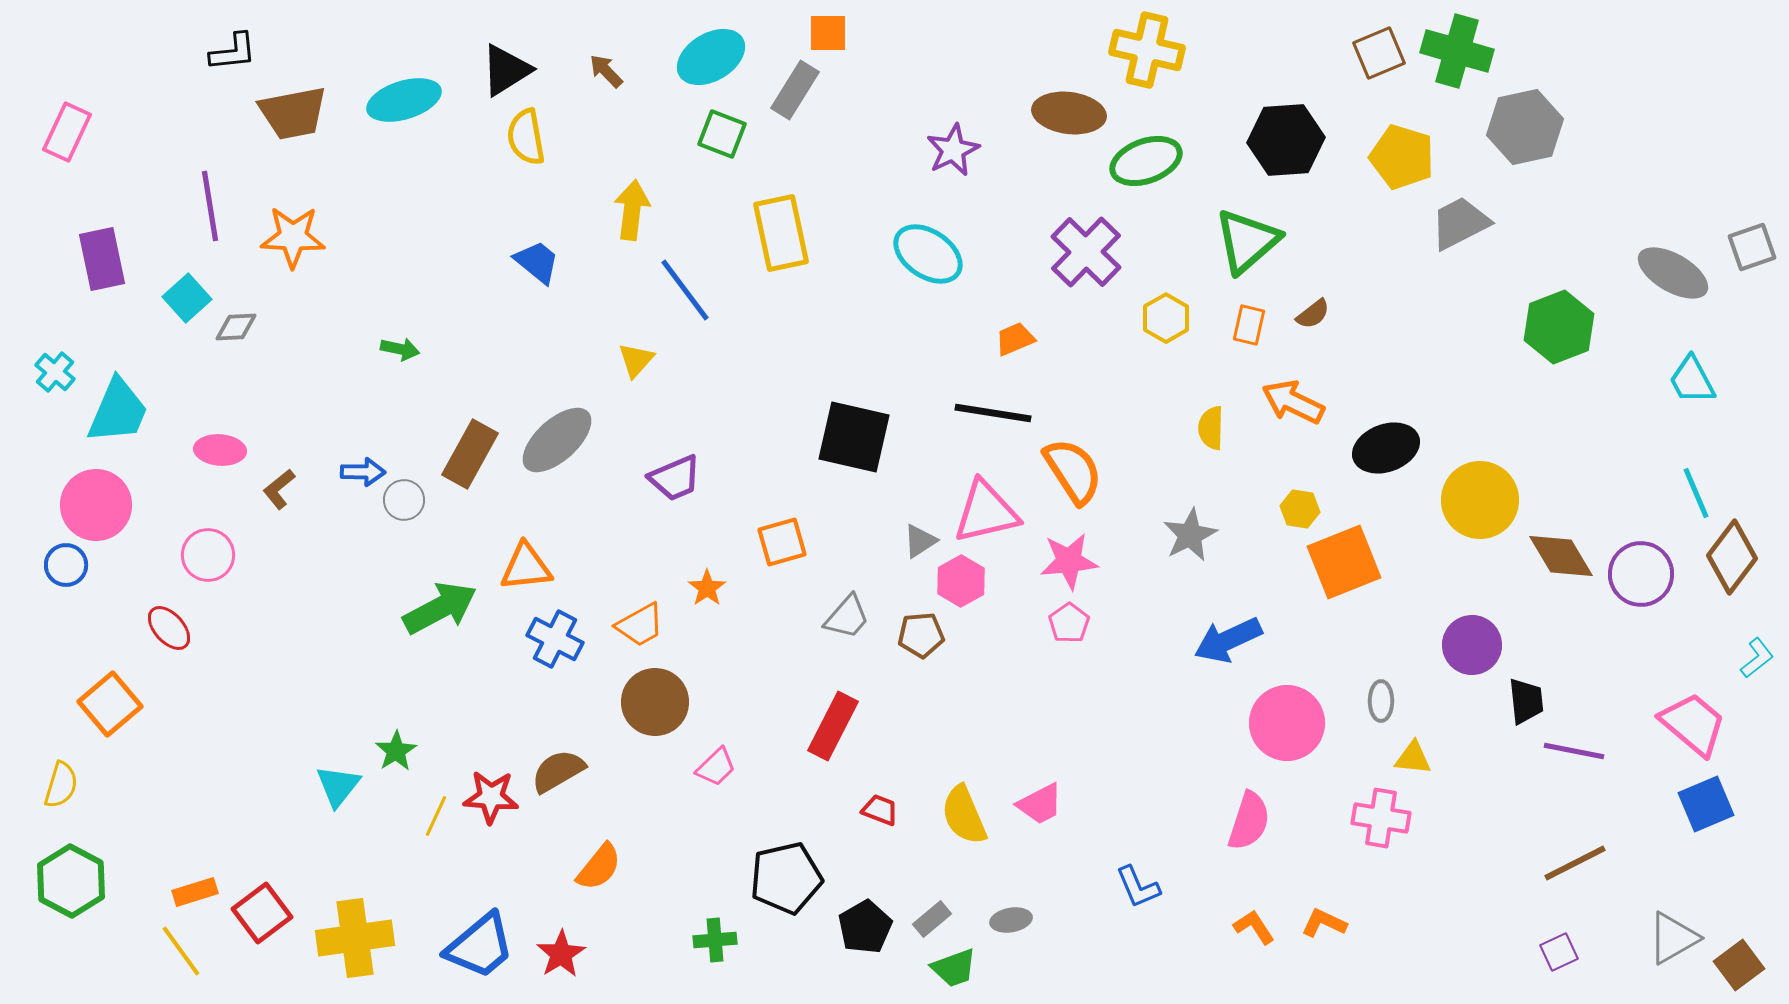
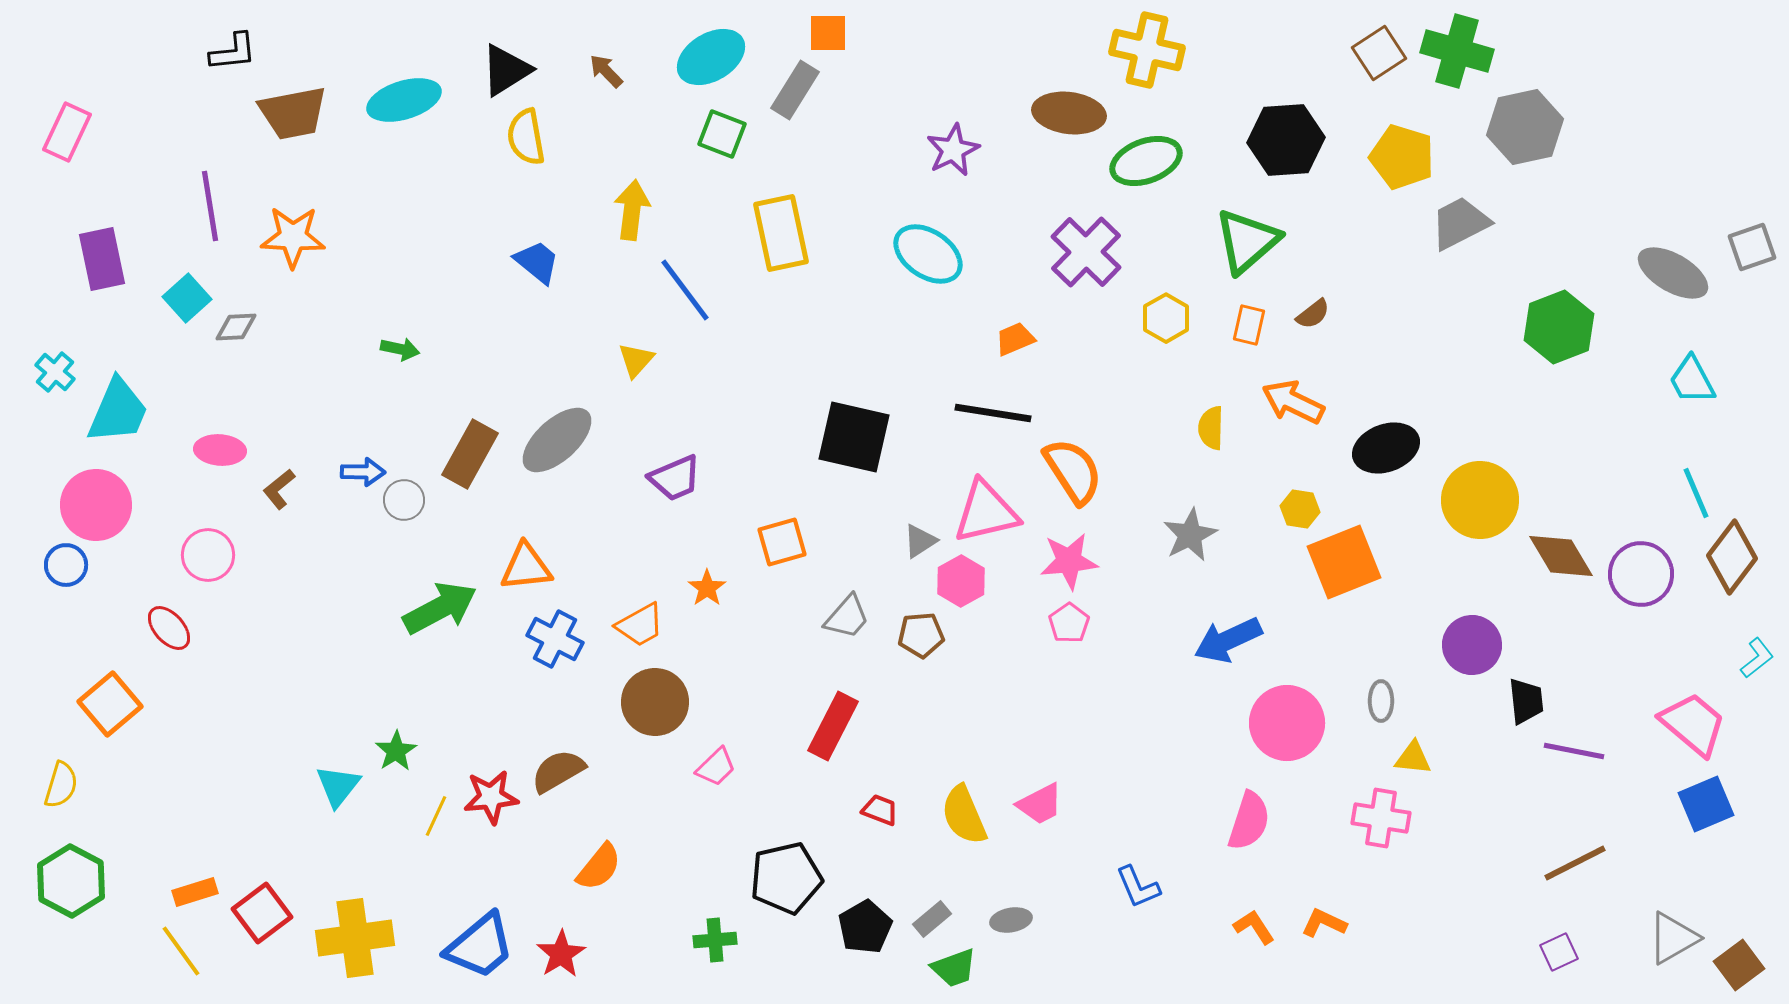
brown square at (1379, 53): rotated 10 degrees counterclockwise
red star at (491, 797): rotated 10 degrees counterclockwise
